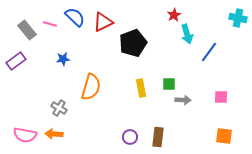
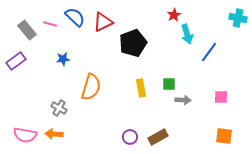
brown rectangle: rotated 54 degrees clockwise
